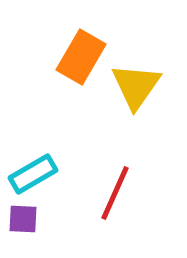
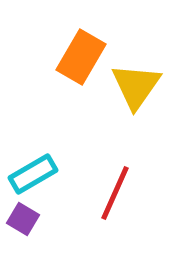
purple square: rotated 28 degrees clockwise
